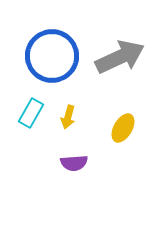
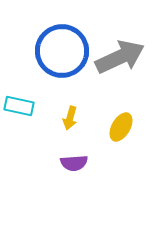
blue circle: moved 10 px right, 5 px up
cyan rectangle: moved 12 px left, 7 px up; rotated 72 degrees clockwise
yellow arrow: moved 2 px right, 1 px down
yellow ellipse: moved 2 px left, 1 px up
